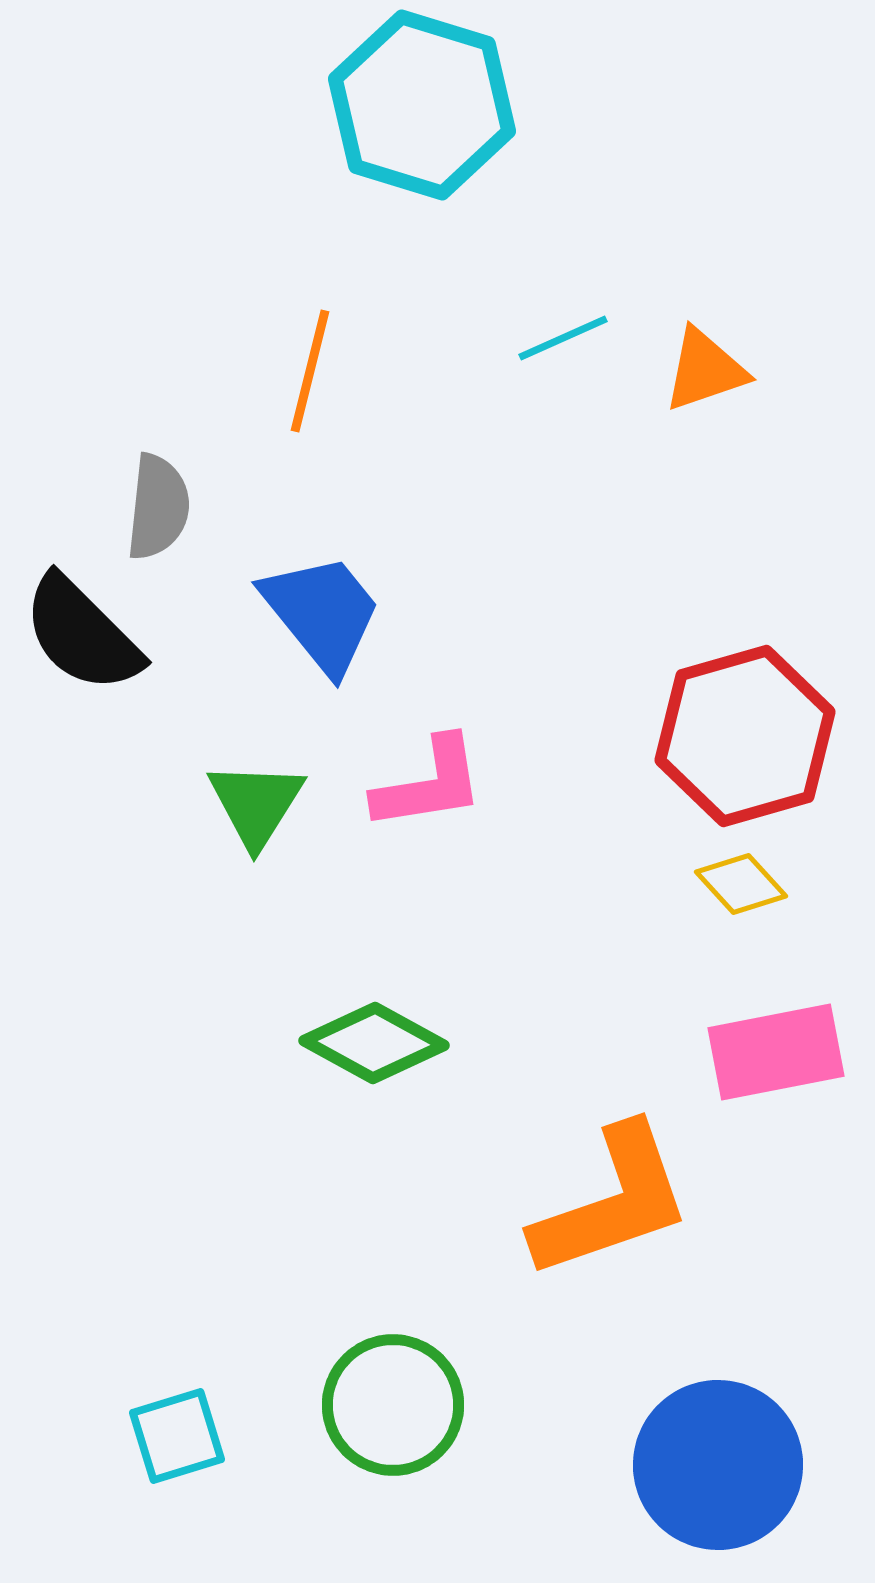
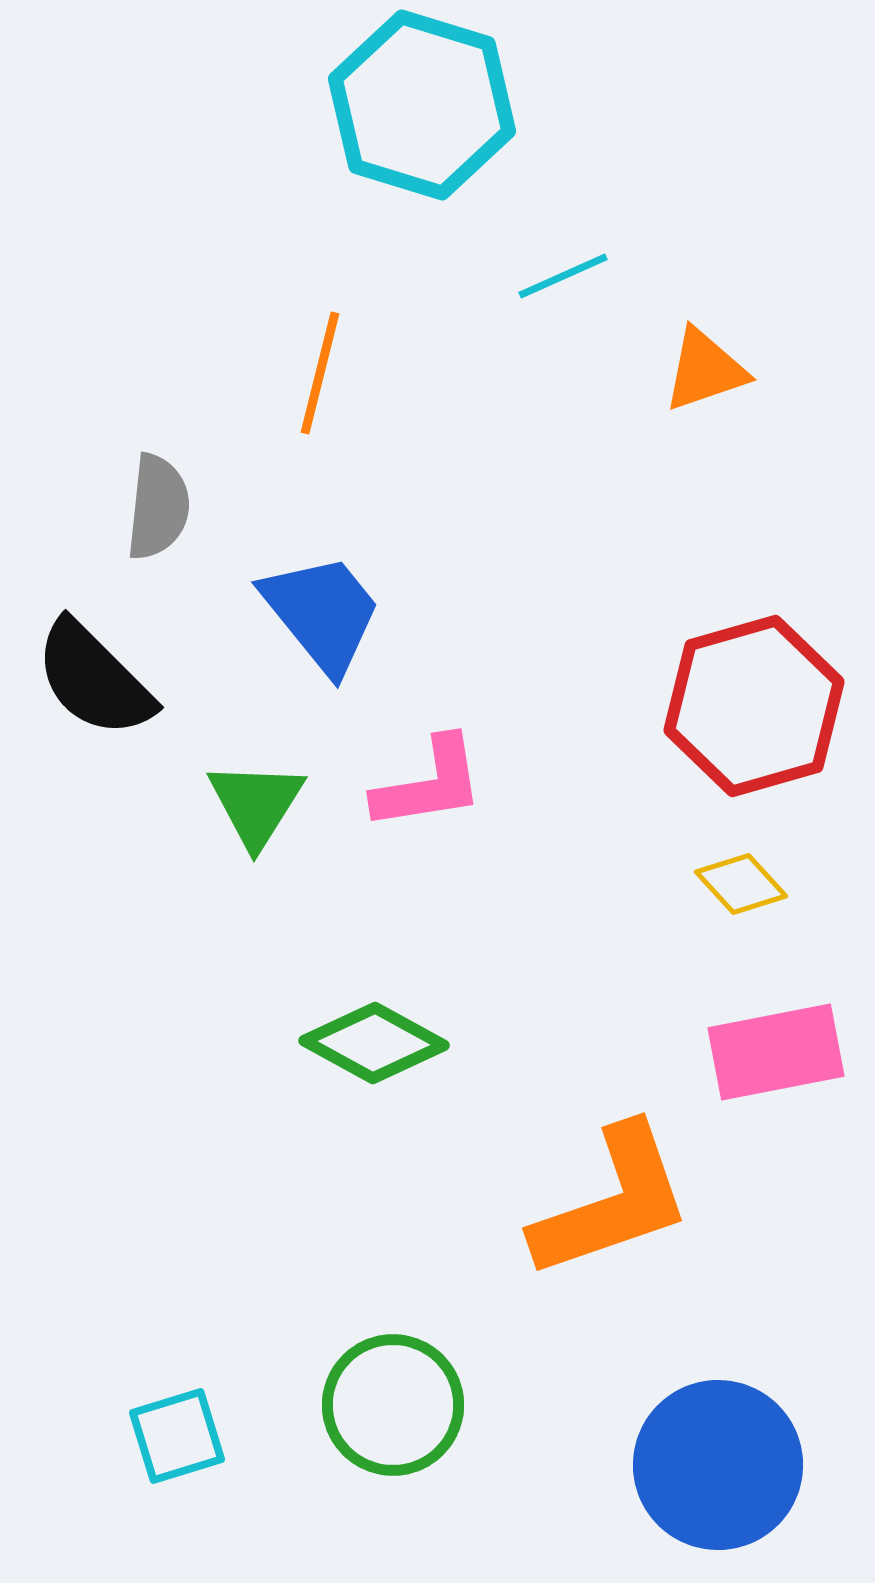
cyan line: moved 62 px up
orange line: moved 10 px right, 2 px down
black semicircle: moved 12 px right, 45 px down
red hexagon: moved 9 px right, 30 px up
